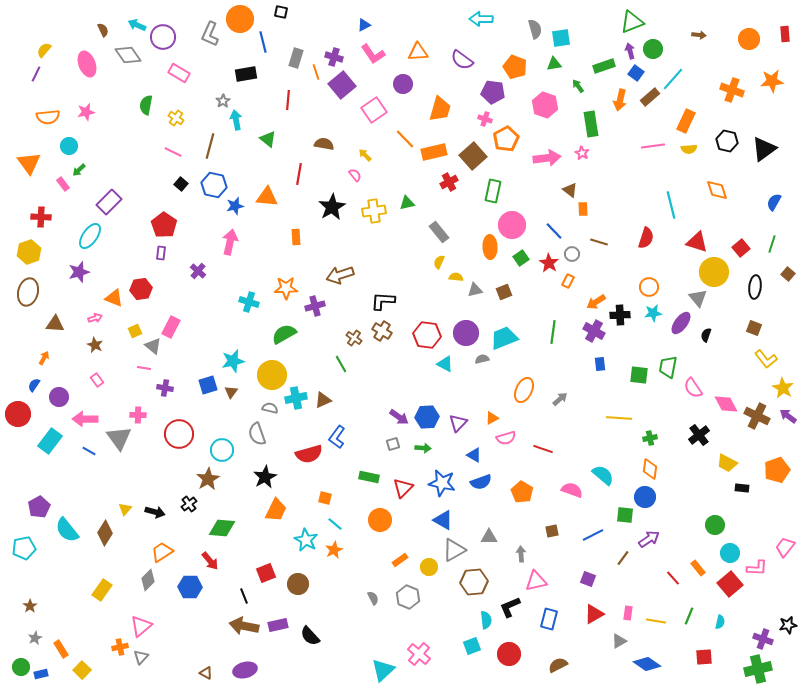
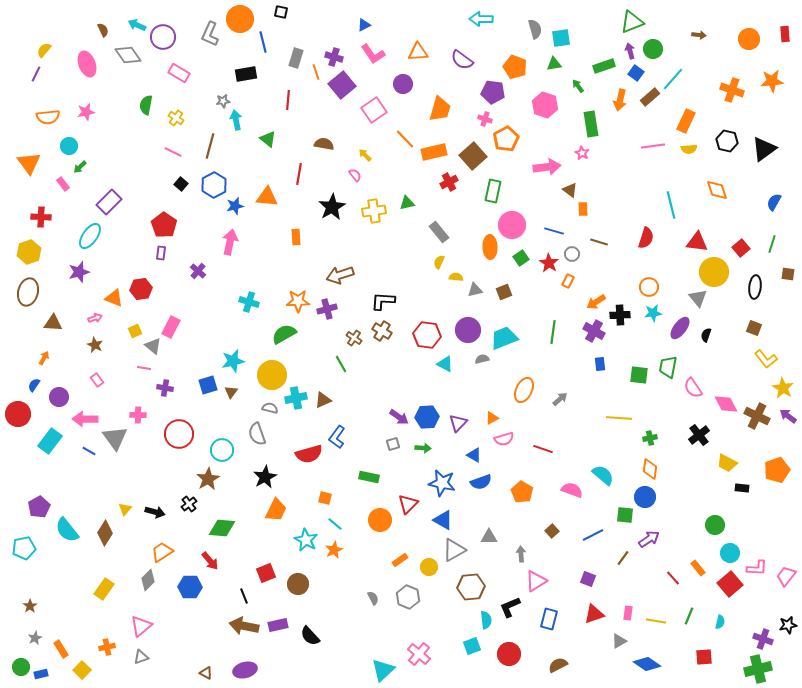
gray star at (223, 101): rotated 24 degrees clockwise
pink arrow at (547, 158): moved 9 px down
green arrow at (79, 170): moved 1 px right, 3 px up
blue hexagon at (214, 185): rotated 20 degrees clockwise
blue line at (554, 231): rotated 30 degrees counterclockwise
red triangle at (697, 242): rotated 10 degrees counterclockwise
brown square at (788, 274): rotated 32 degrees counterclockwise
orange star at (286, 288): moved 12 px right, 13 px down
purple cross at (315, 306): moved 12 px right, 3 px down
purple ellipse at (681, 323): moved 1 px left, 5 px down
brown triangle at (55, 324): moved 2 px left, 1 px up
purple circle at (466, 333): moved 2 px right, 3 px up
gray triangle at (119, 438): moved 4 px left
pink semicircle at (506, 438): moved 2 px left, 1 px down
red triangle at (403, 488): moved 5 px right, 16 px down
brown square at (552, 531): rotated 32 degrees counterclockwise
pink trapezoid at (785, 547): moved 1 px right, 29 px down
pink triangle at (536, 581): rotated 20 degrees counterclockwise
brown hexagon at (474, 582): moved 3 px left, 5 px down
yellow rectangle at (102, 590): moved 2 px right, 1 px up
red triangle at (594, 614): rotated 10 degrees clockwise
orange cross at (120, 647): moved 13 px left
gray triangle at (141, 657): rotated 28 degrees clockwise
